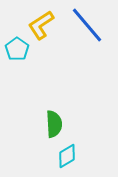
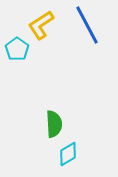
blue line: rotated 12 degrees clockwise
cyan diamond: moved 1 px right, 2 px up
